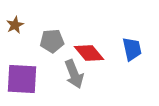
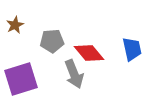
purple square: moved 1 px left; rotated 20 degrees counterclockwise
